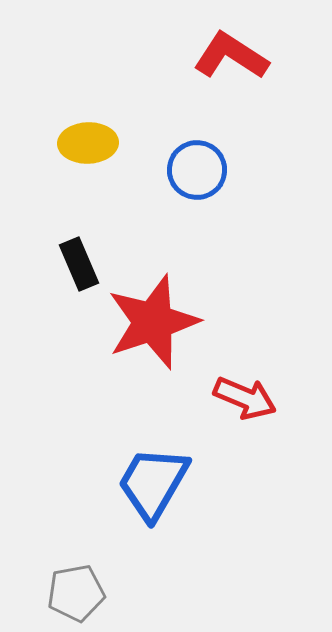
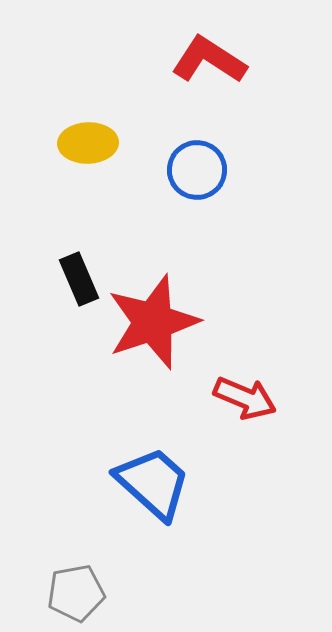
red L-shape: moved 22 px left, 4 px down
black rectangle: moved 15 px down
blue trapezoid: rotated 102 degrees clockwise
